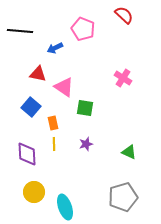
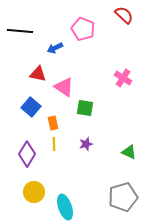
purple diamond: rotated 35 degrees clockwise
